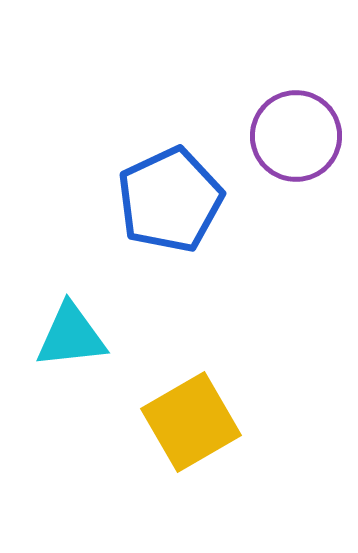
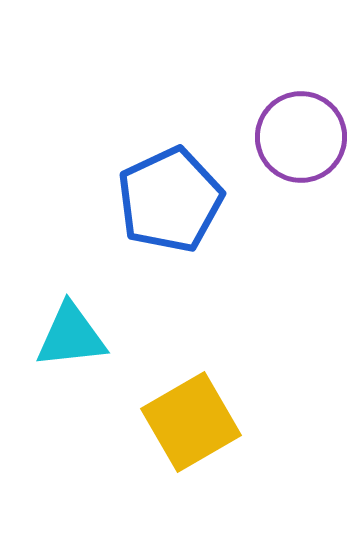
purple circle: moved 5 px right, 1 px down
